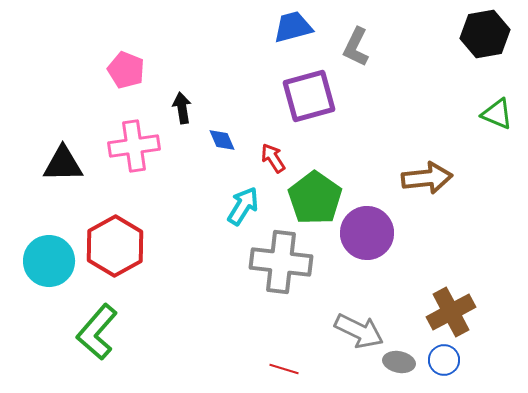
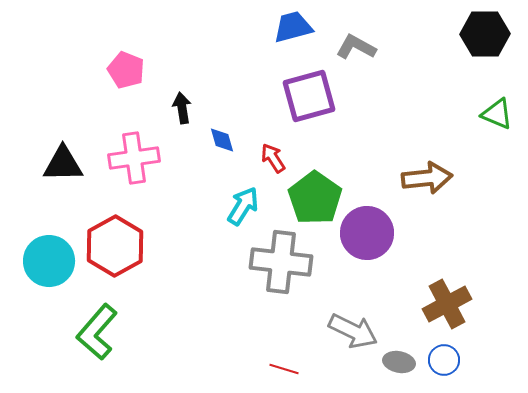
black hexagon: rotated 9 degrees clockwise
gray L-shape: rotated 93 degrees clockwise
blue diamond: rotated 8 degrees clockwise
pink cross: moved 12 px down
brown cross: moved 4 px left, 8 px up
gray arrow: moved 6 px left
